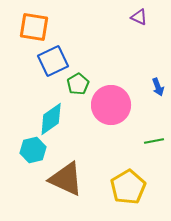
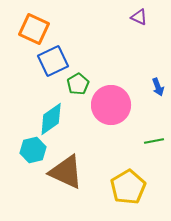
orange square: moved 2 px down; rotated 16 degrees clockwise
brown triangle: moved 7 px up
